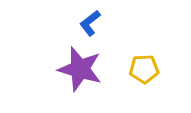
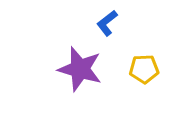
blue L-shape: moved 17 px right
